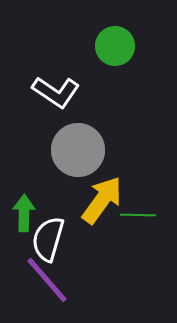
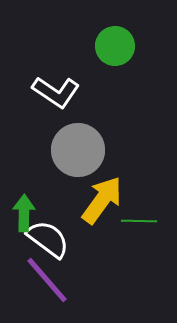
green line: moved 1 px right, 6 px down
white semicircle: rotated 111 degrees clockwise
